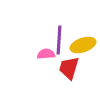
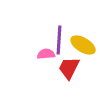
yellow ellipse: rotated 50 degrees clockwise
red trapezoid: rotated 10 degrees clockwise
